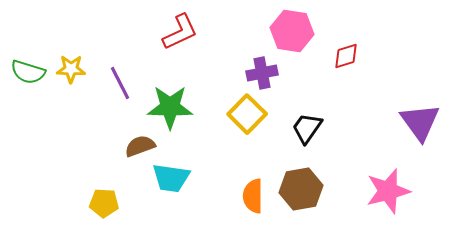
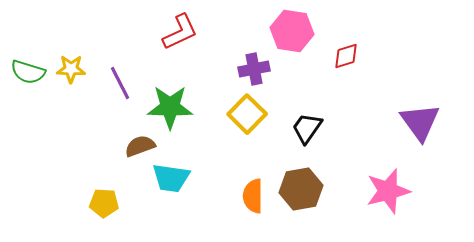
purple cross: moved 8 px left, 4 px up
